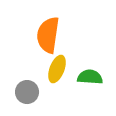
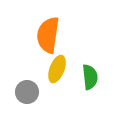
green semicircle: rotated 80 degrees clockwise
